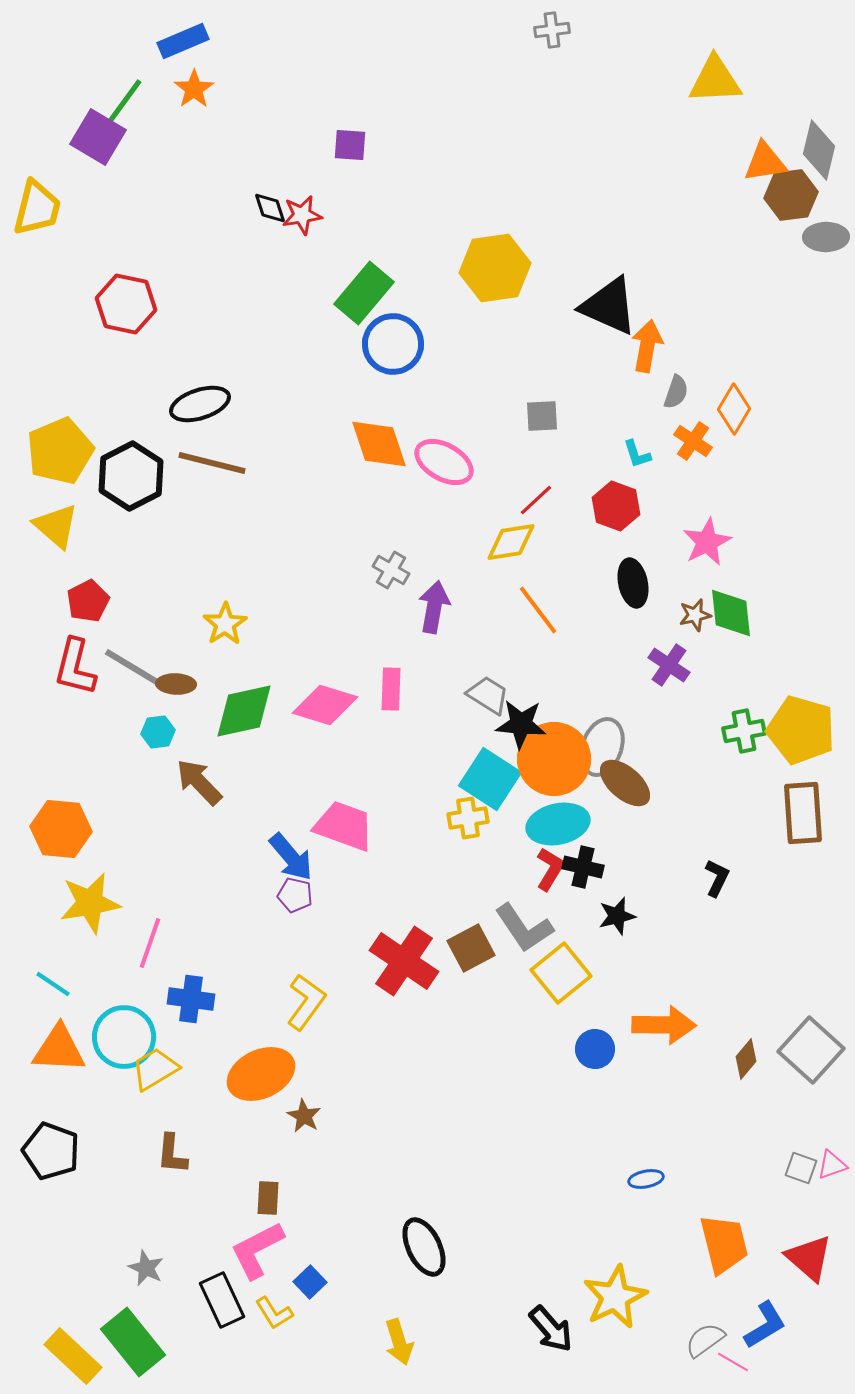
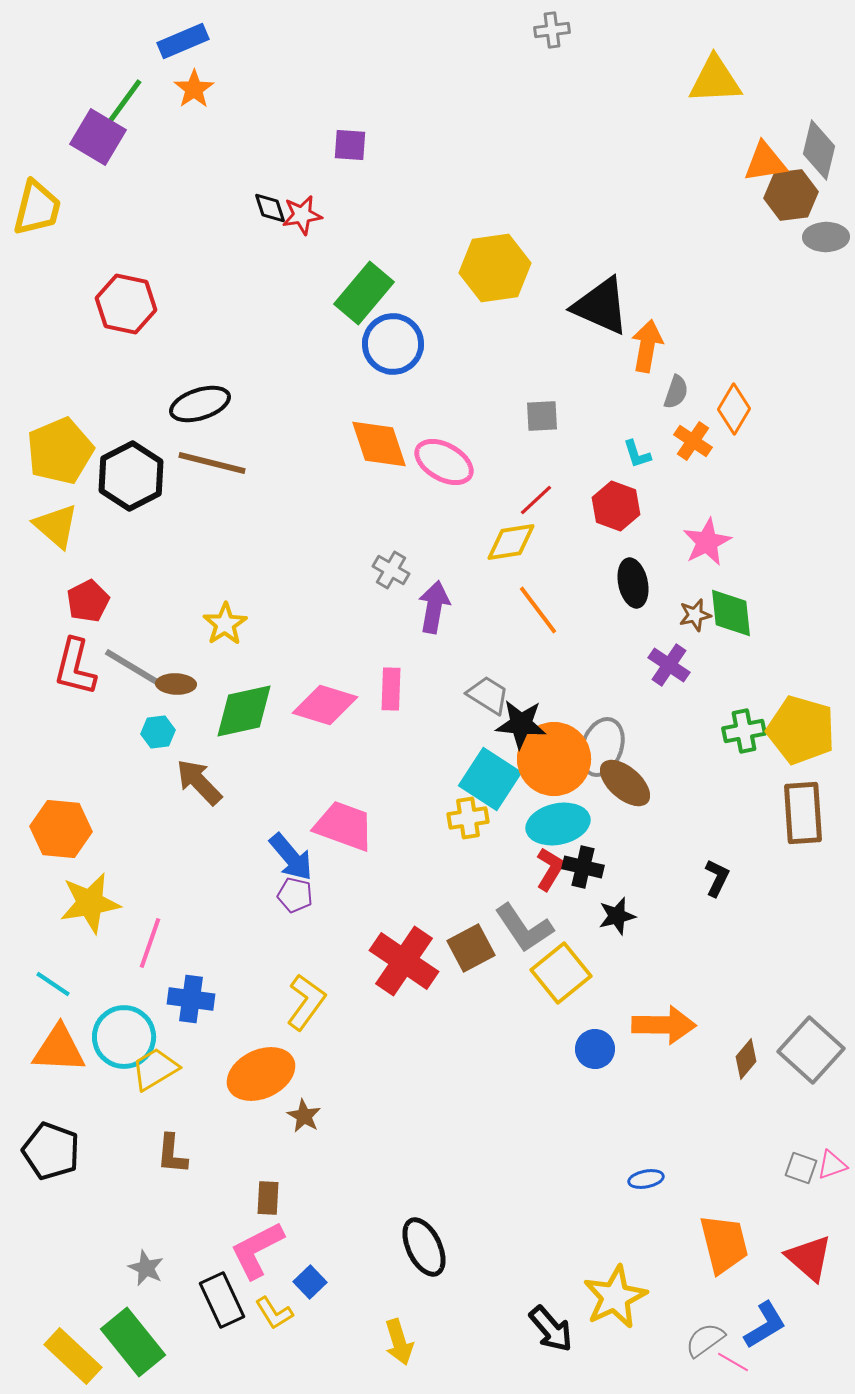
black triangle at (609, 306): moved 8 px left
